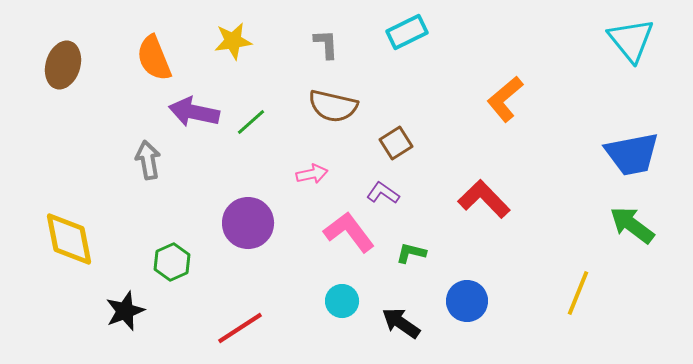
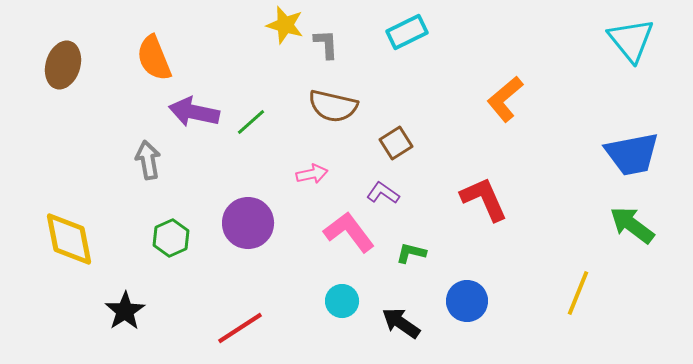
yellow star: moved 52 px right, 16 px up; rotated 24 degrees clockwise
red L-shape: rotated 20 degrees clockwise
green hexagon: moved 1 px left, 24 px up
black star: rotated 12 degrees counterclockwise
